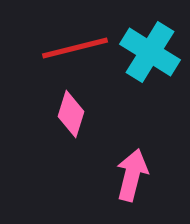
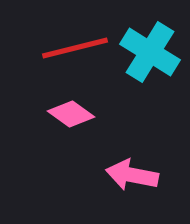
pink diamond: rotated 72 degrees counterclockwise
pink arrow: rotated 93 degrees counterclockwise
